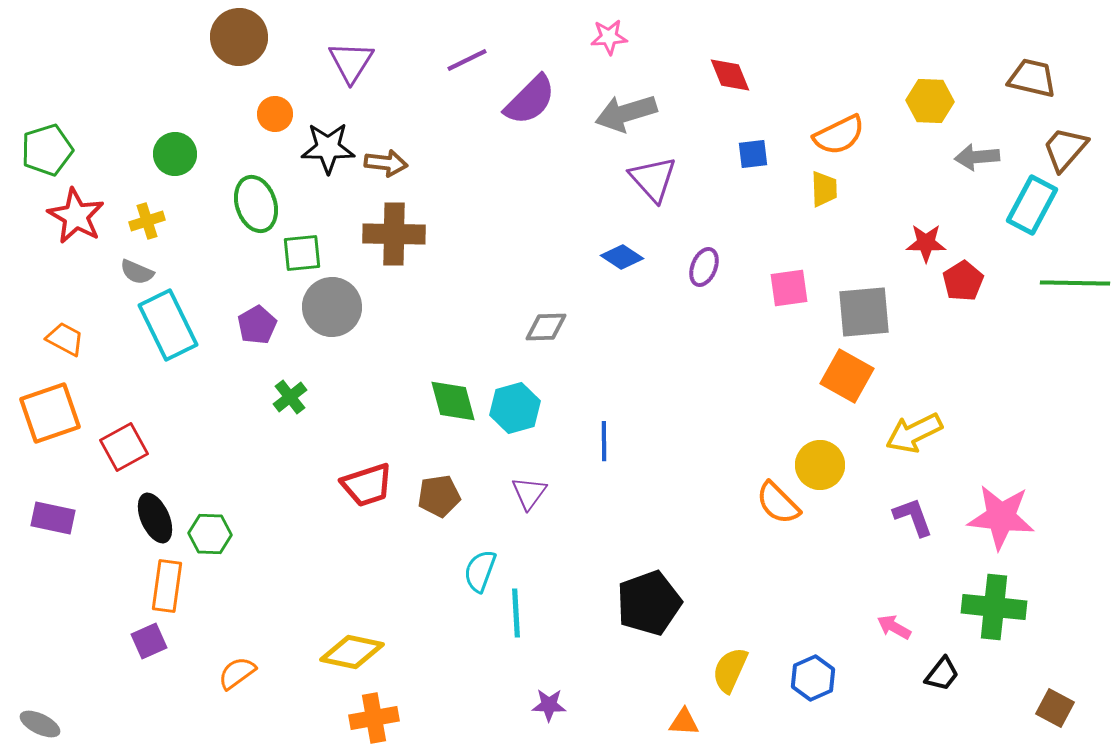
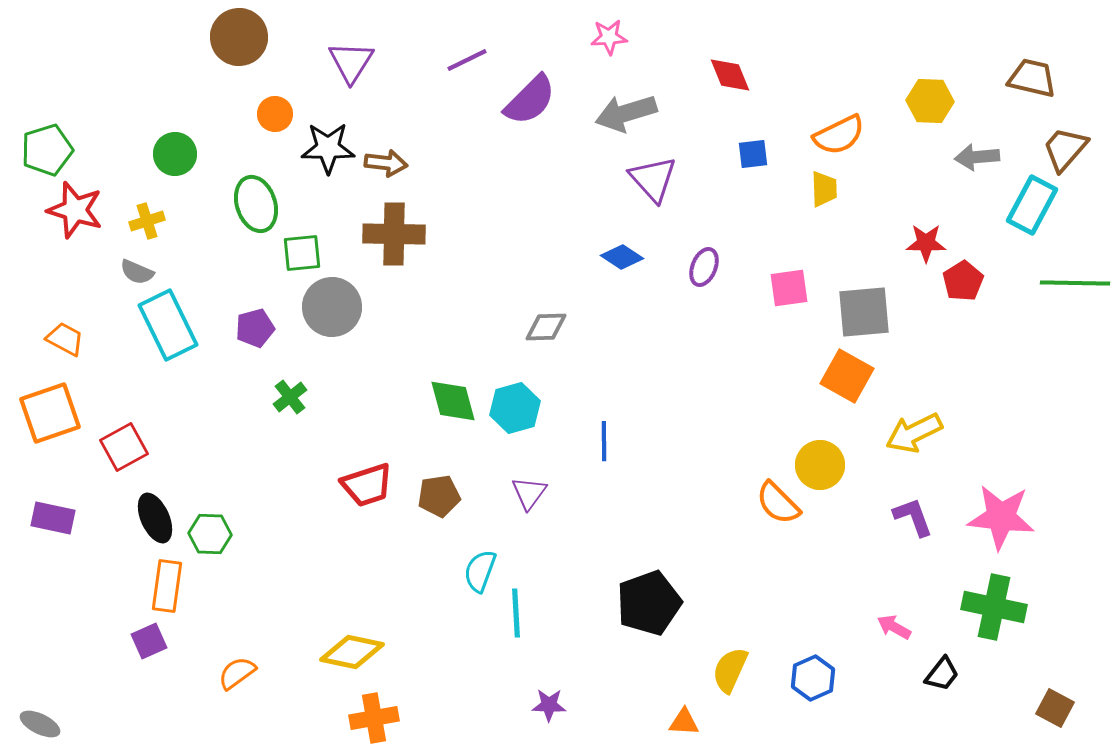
red star at (76, 216): moved 1 px left, 6 px up; rotated 12 degrees counterclockwise
purple pentagon at (257, 325): moved 2 px left, 3 px down; rotated 15 degrees clockwise
green cross at (994, 607): rotated 6 degrees clockwise
